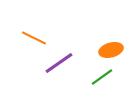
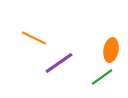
orange ellipse: rotated 65 degrees counterclockwise
